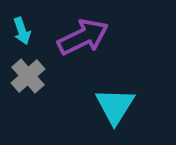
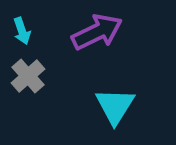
purple arrow: moved 14 px right, 5 px up
